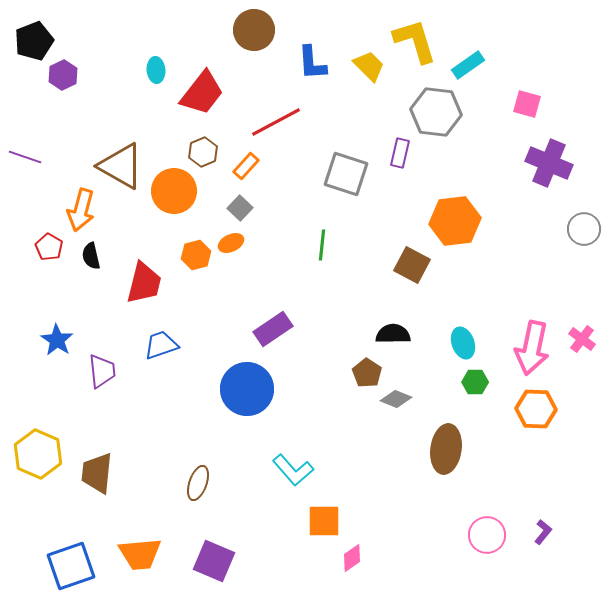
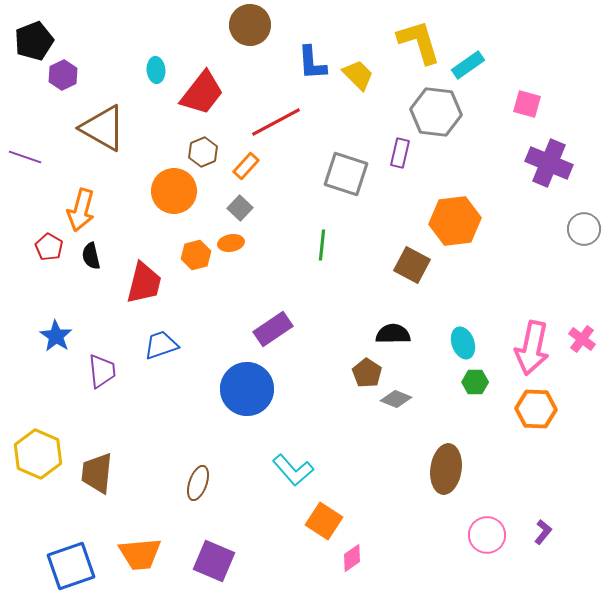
brown circle at (254, 30): moved 4 px left, 5 px up
yellow L-shape at (415, 41): moved 4 px right, 1 px down
yellow trapezoid at (369, 66): moved 11 px left, 9 px down
brown triangle at (121, 166): moved 18 px left, 38 px up
orange ellipse at (231, 243): rotated 15 degrees clockwise
blue star at (57, 340): moved 1 px left, 4 px up
brown ellipse at (446, 449): moved 20 px down
orange square at (324, 521): rotated 33 degrees clockwise
